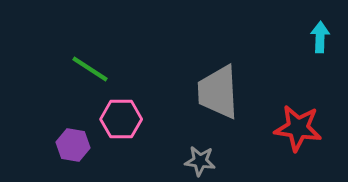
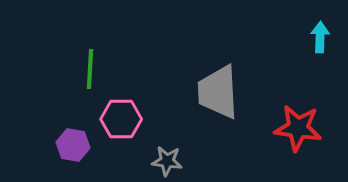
green line: rotated 60 degrees clockwise
gray star: moved 33 px left
